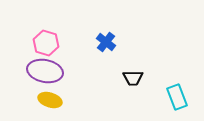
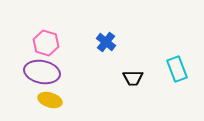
purple ellipse: moved 3 px left, 1 px down
cyan rectangle: moved 28 px up
